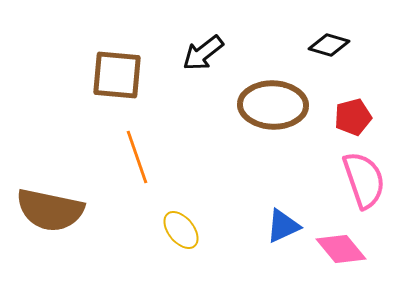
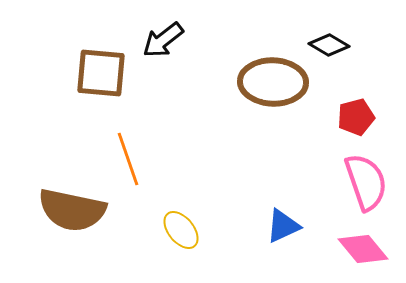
black diamond: rotated 15 degrees clockwise
black arrow: moved 40 px left, 13 px up
brown square: moved 16 px left, 2 px up
brown ellipse: moved 23 px up
red pentagon: moved 3 px right
orange line: moved 9 px left, 2 px down
pink semicircle: moved 2 px right, 2 px down
brown semicircle: moved 22 px right
pink diamond: moved 22 px right
